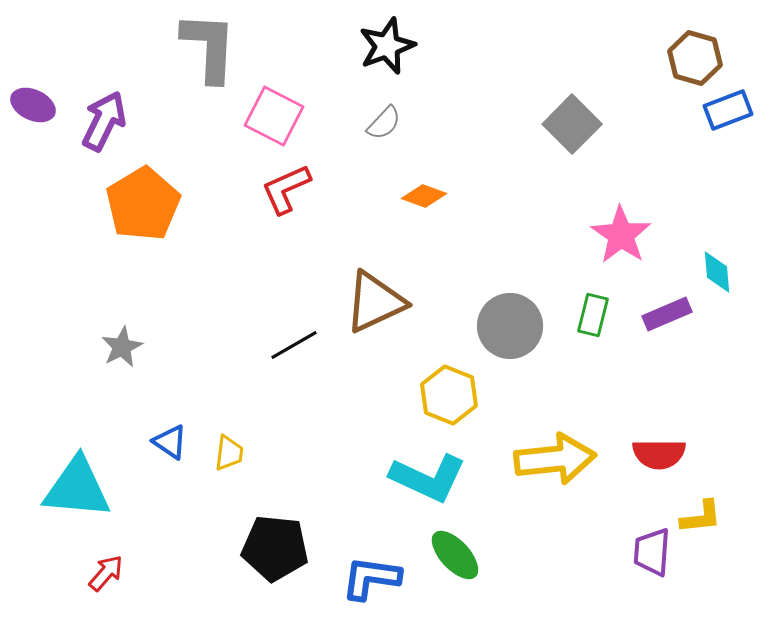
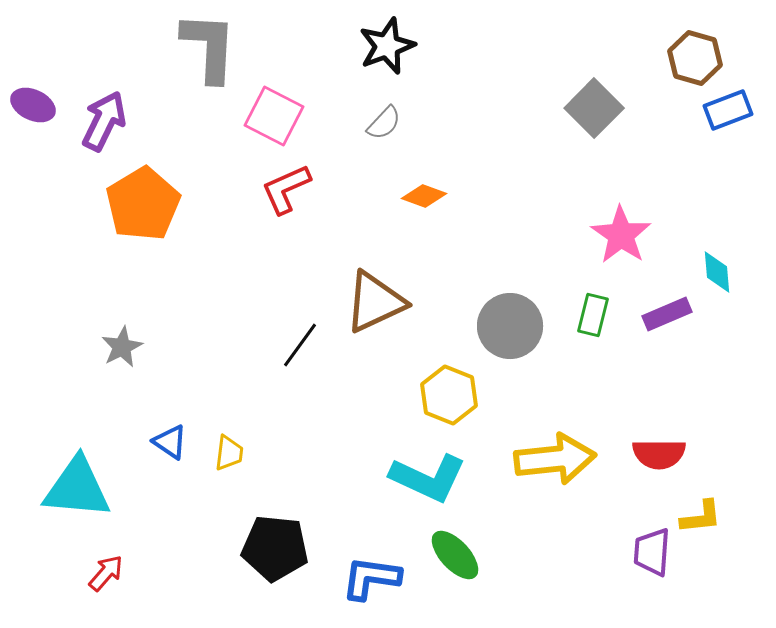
gray square: moved 22 px right, 16 px up
black line: moved 6 px right; rotated 24 degrees counterclockwise
